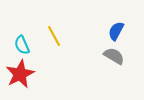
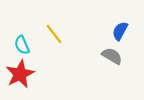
blue semicircle: moved 4 px right
yellow line: moved 2 px up; rotated 10 degrees counterclockwise
gray semicircle: moved 2 px left
